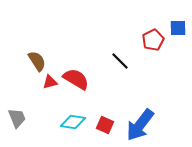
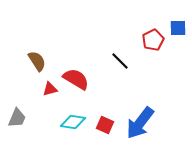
red triangle: moved 7 px down
gray trapezoid: rotated 45 degrees clockwise
blue arrow: moved 2 px up
